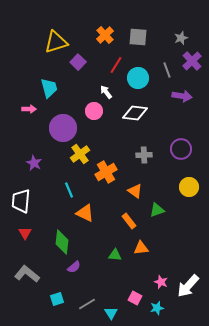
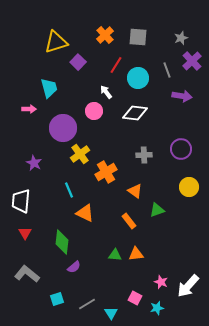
orange triangle at (141, 248): moved 5 px left, 6 px down
